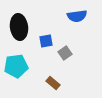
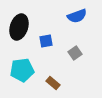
blue semicircle: rotated 12 degrees counterclockwise
black ellipse: rotated 25 degrees clockwise
gray square: moved 10 px right
cyan pentagon: moved 6 px right, 4 px down
